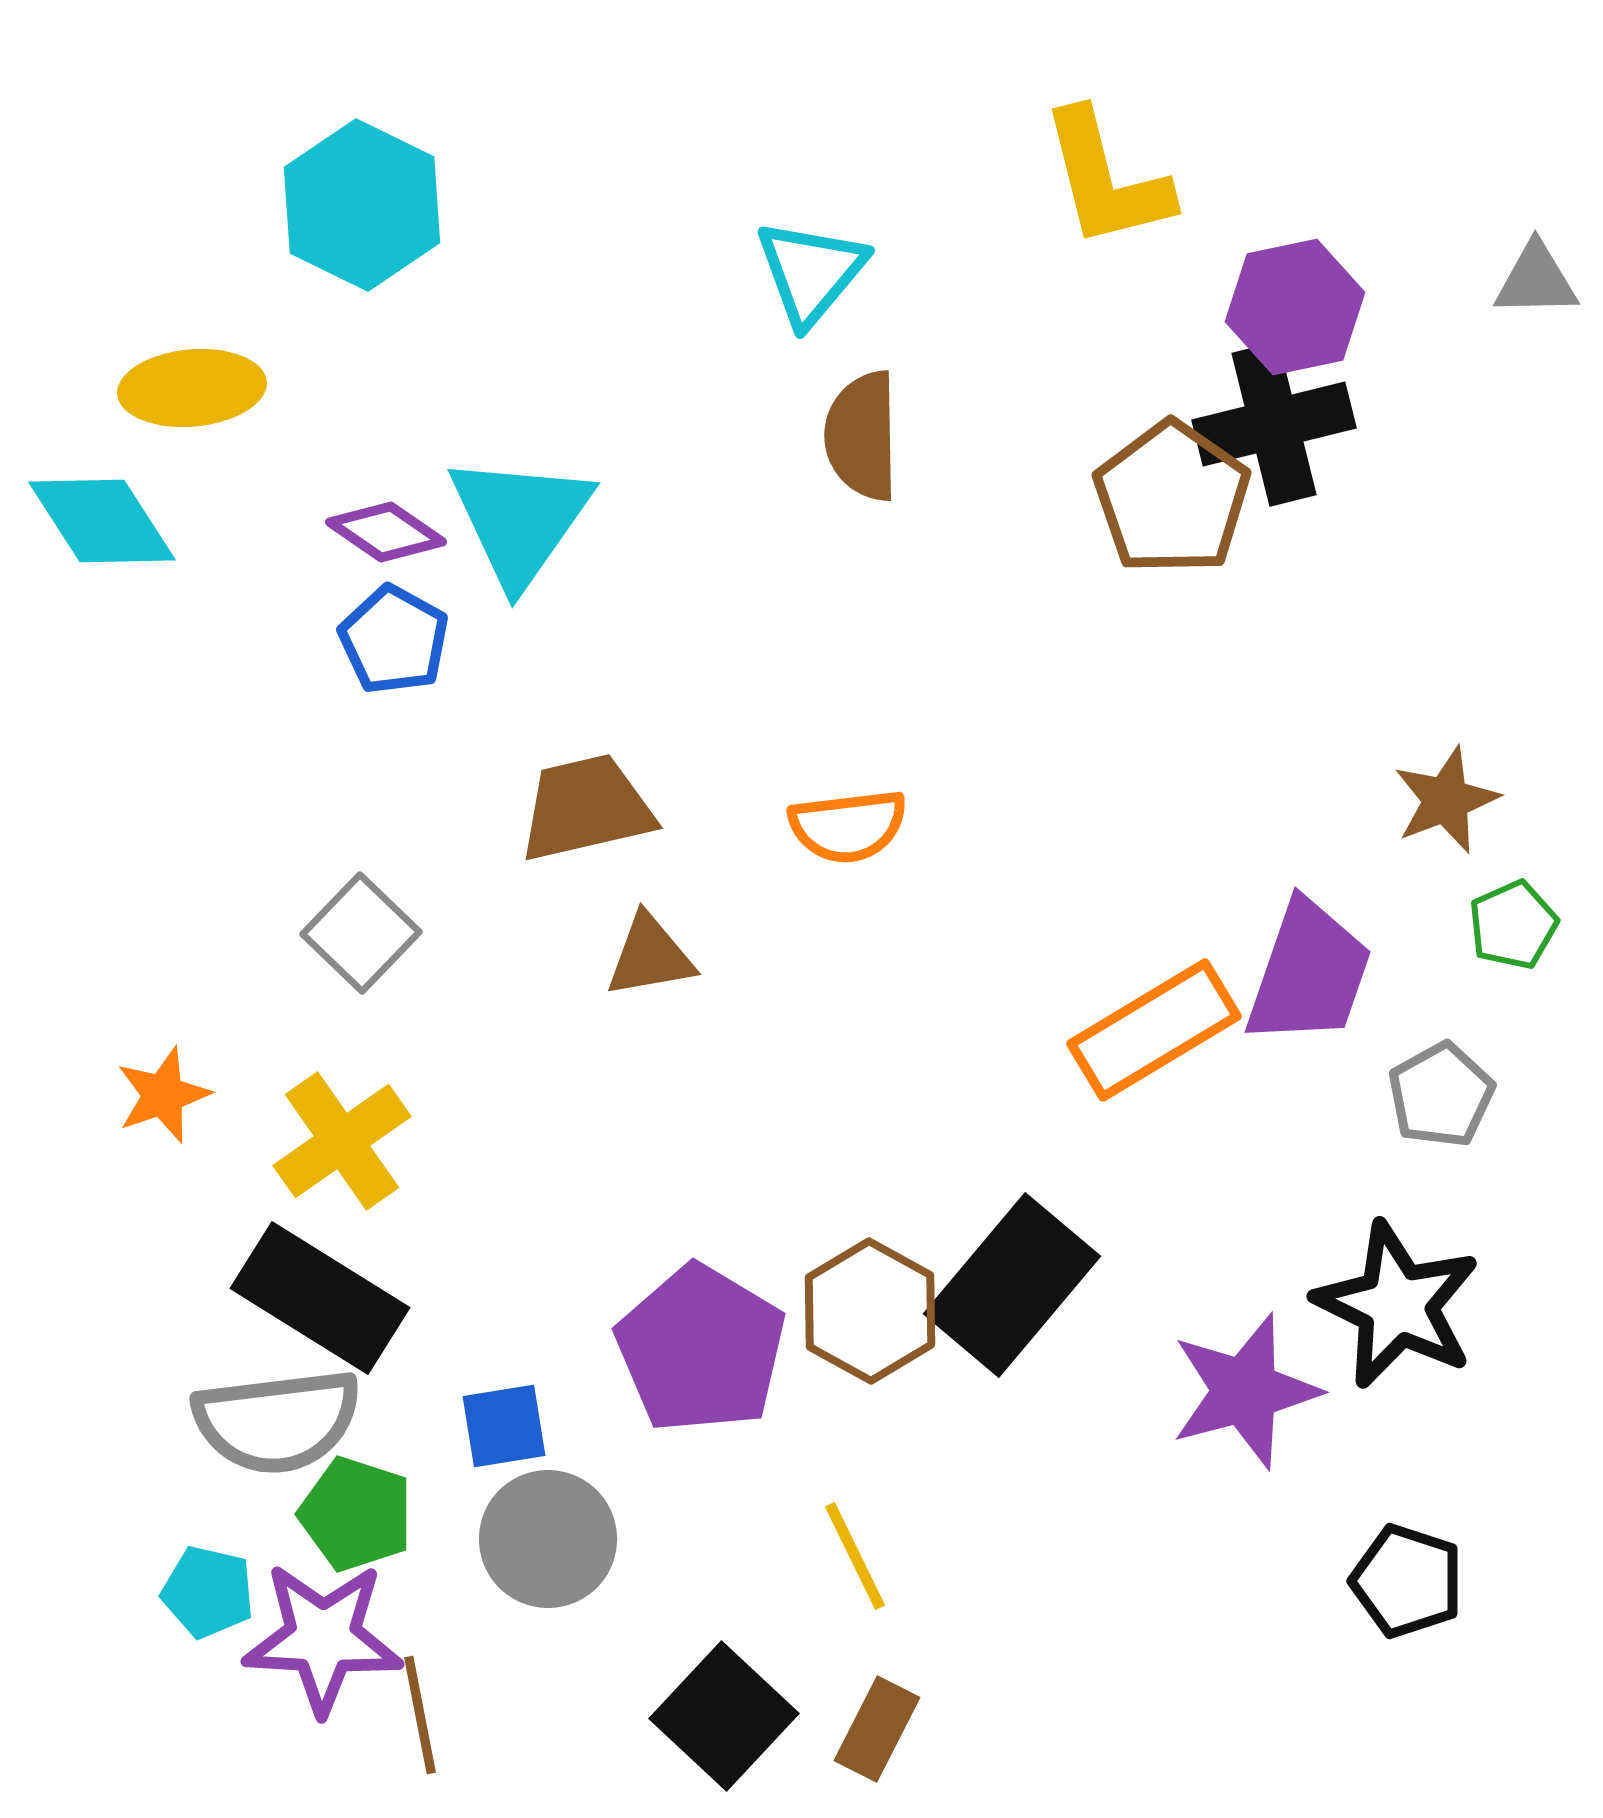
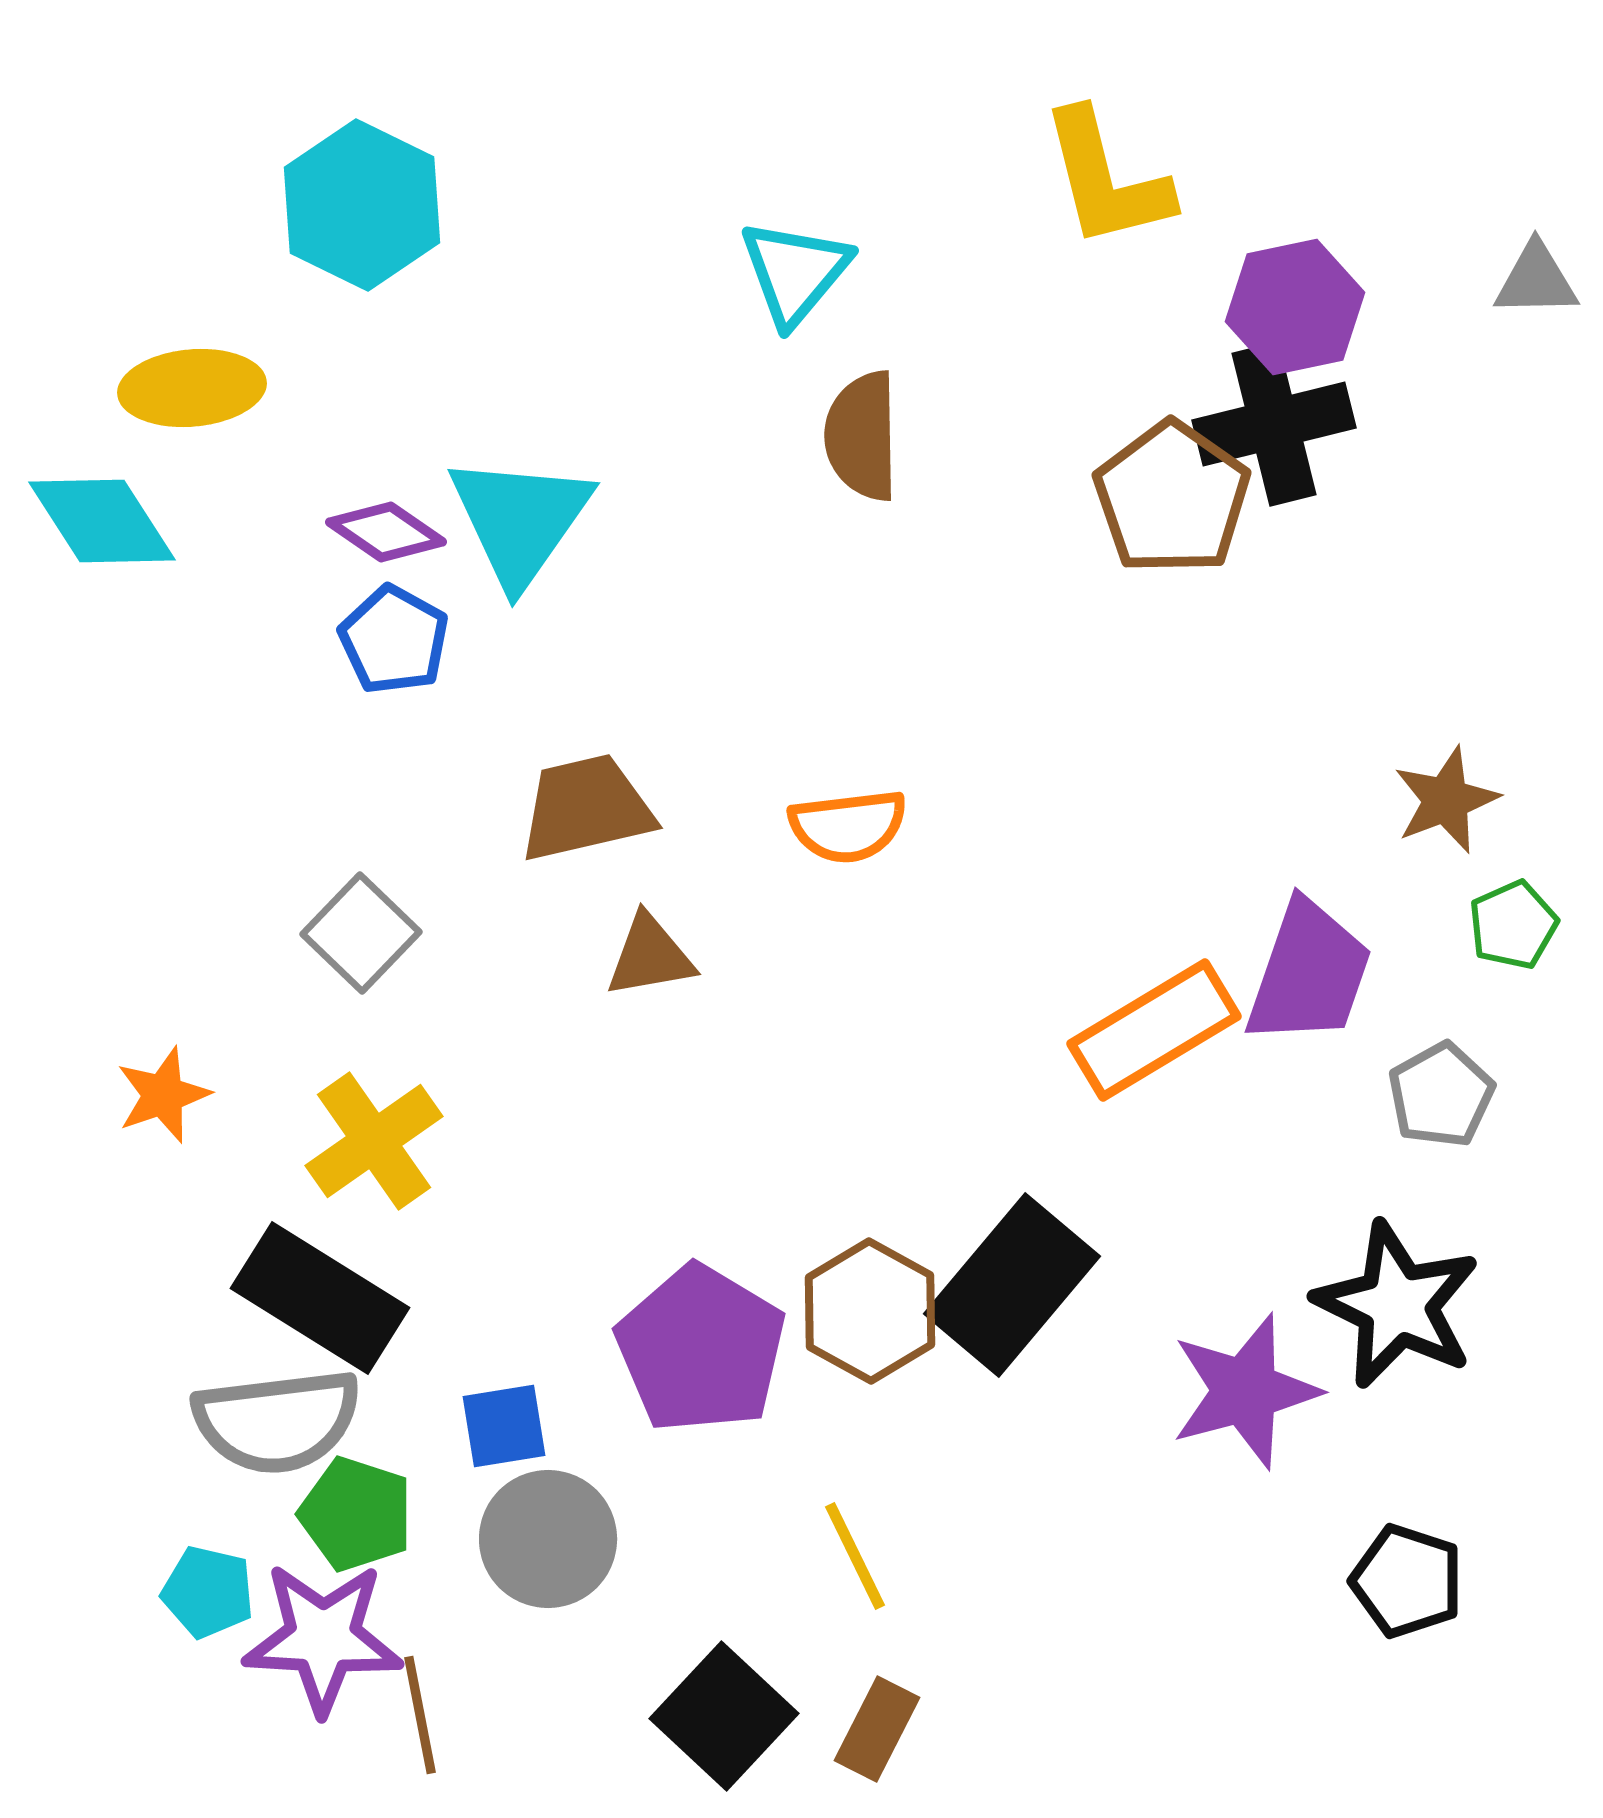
cyan triangle at (811, 272): moved 16 px left
yellow cross at (342, 1141): moved 32 px right
